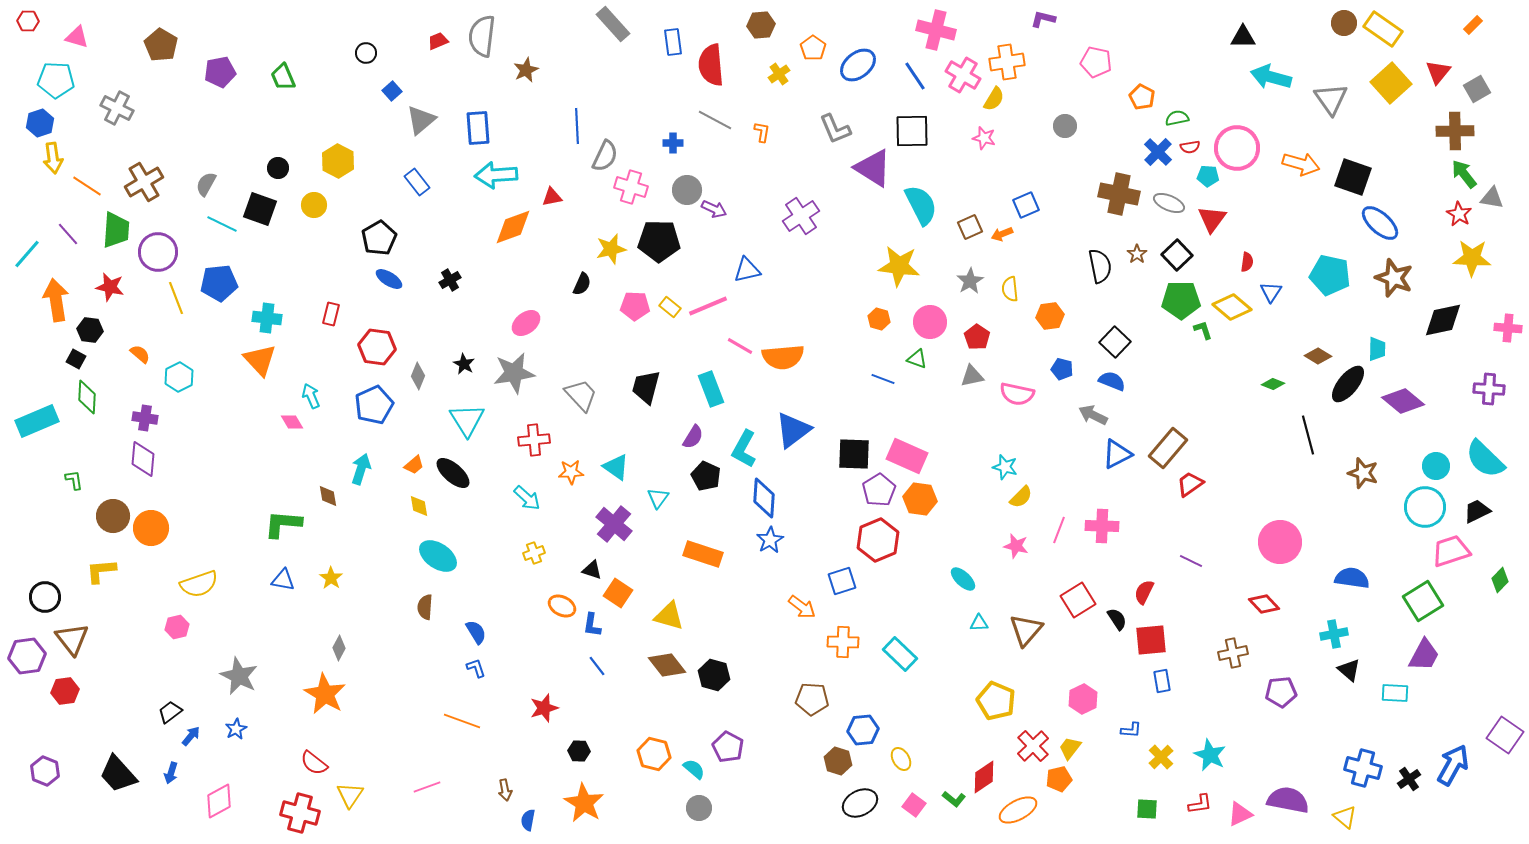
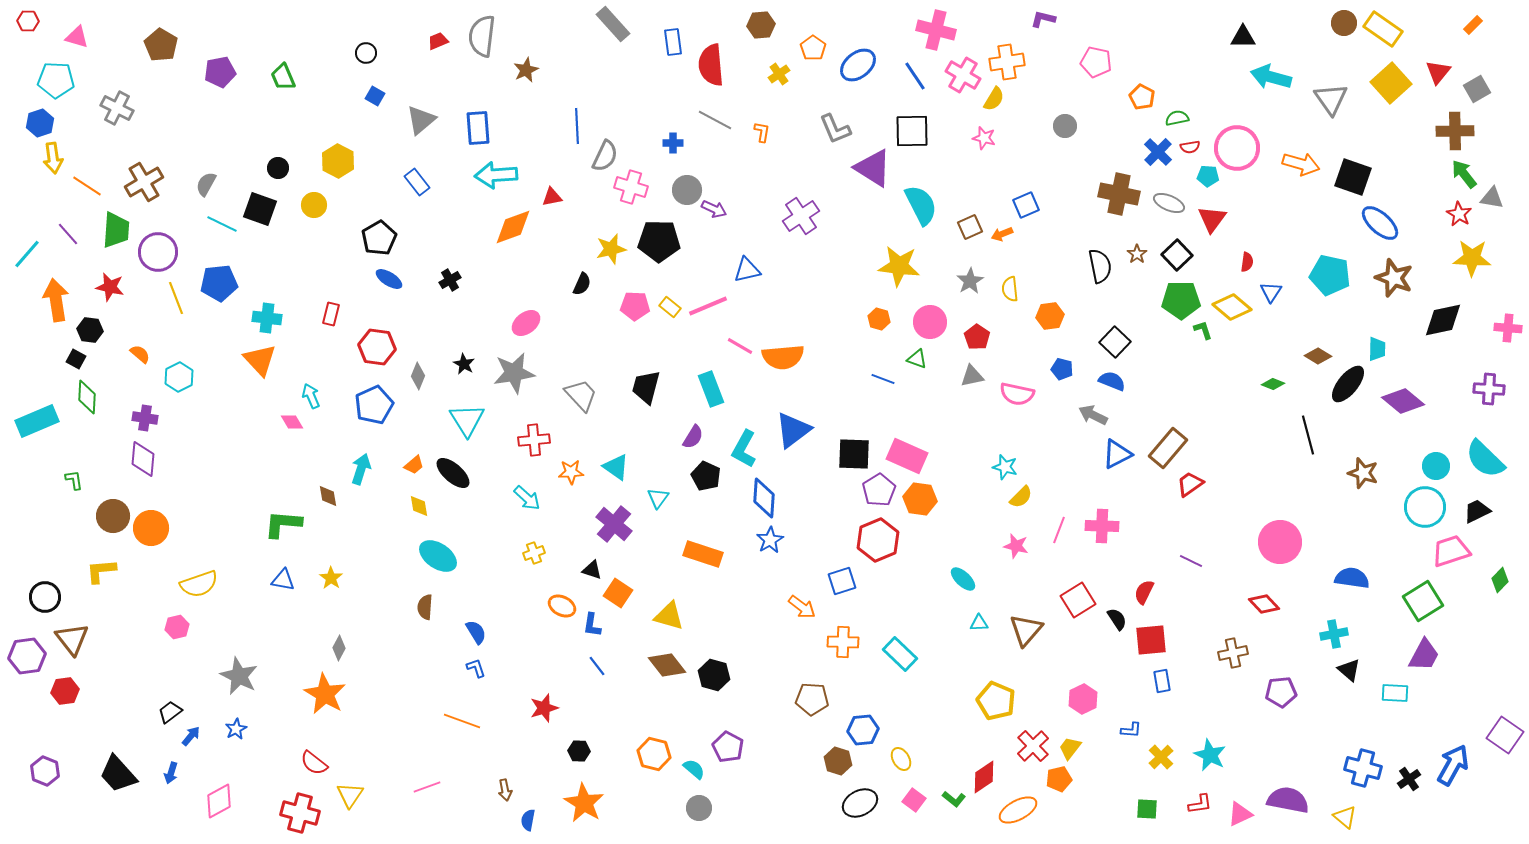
blue square at (392, 91): moved 17 px left, 5 px down; rotated 18 degrees counterclockwise
pink square at (914, 805): moved 5 px up
